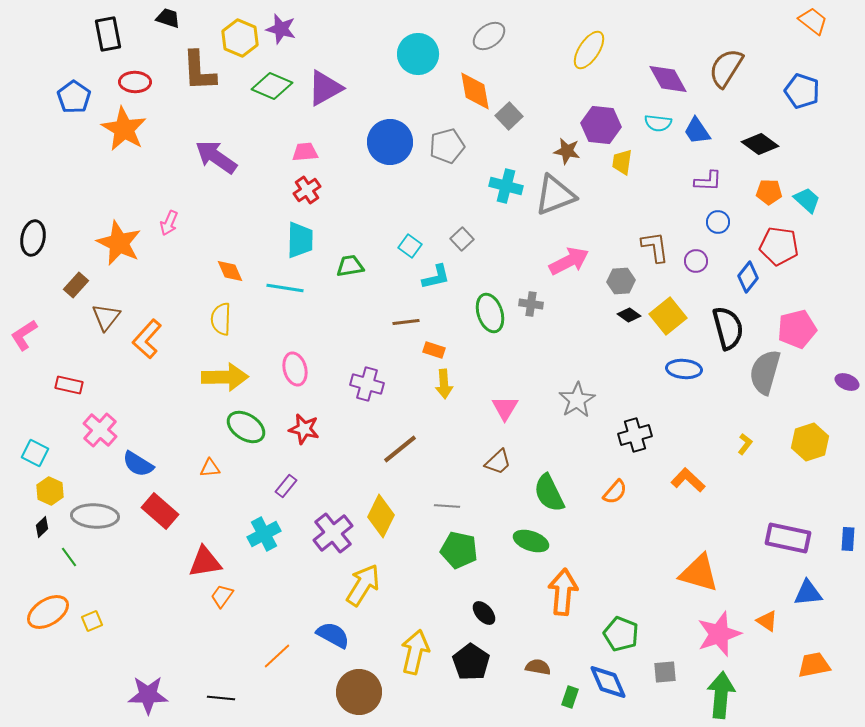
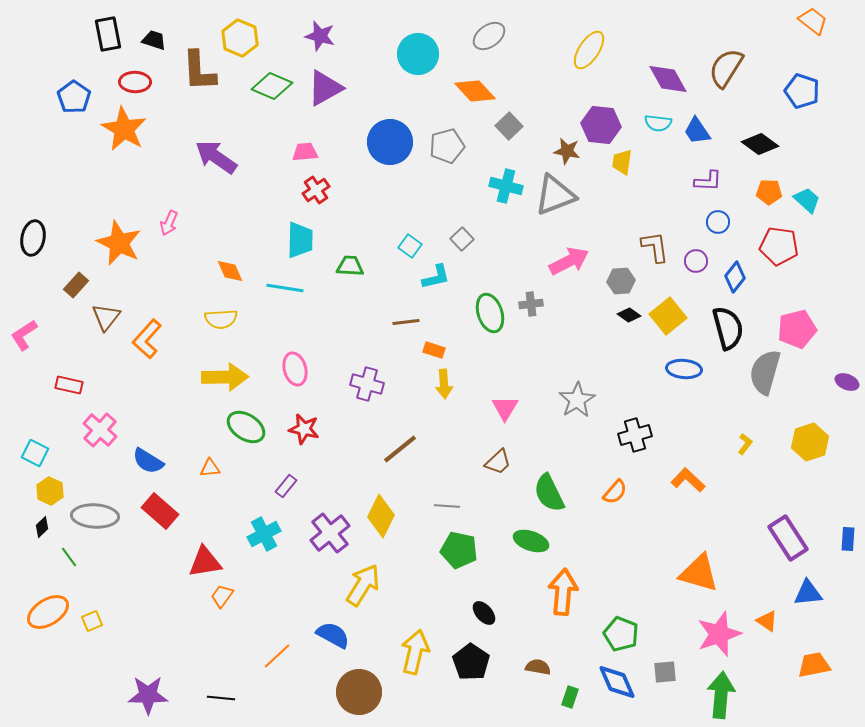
black trapezoid at (168, 18): moved 14 px left, 22 px down
purple star at (281, 29): moved 39 px right, 7 px down
orange diamond at (475, 91): rotated 33 degrees counterclockwise
gray square at (509, 116): moved 10 px down
red cross at (307, 190): moved 9 px right
green trapezoid at (350, 266): rotated 12 degrees clockwise
blue diamond at (748, 277): moved 13 px left
gray cross at (531, 304): rotated 15 degrees counterclockwise
yellow semicircle at (221, 319): rotated 96 degrees counterclockwise
blue semicircle at (138, 464): moved 10 px right, 3 px up
purple cross at (333, 533): moved 3 px left
purple rectangle at (788, 538): rotated 45 degrees clockwise
blue diamond at (608, 682): moved 9 px right
